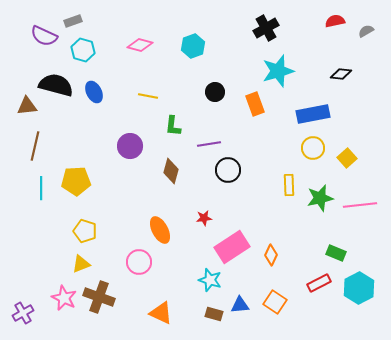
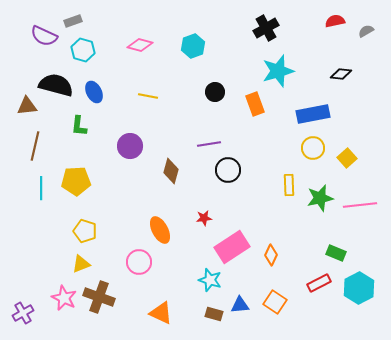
green L-shape at (173, 126): moved 94 px left
